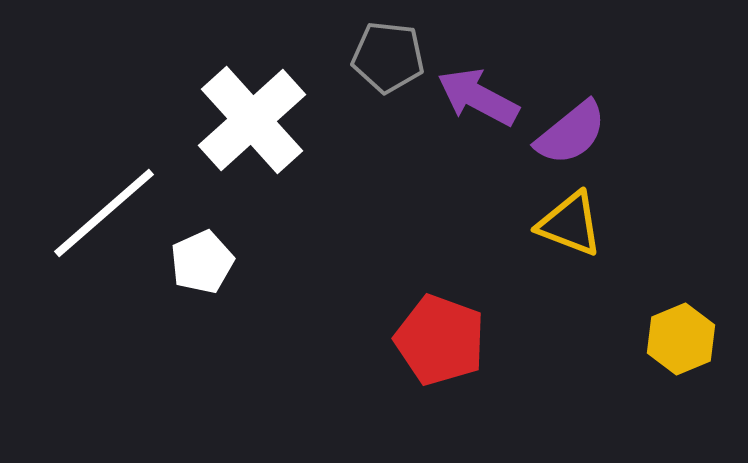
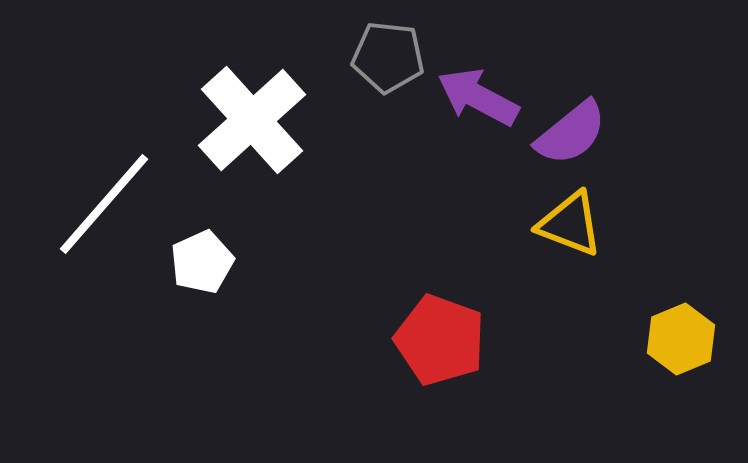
white line: moved 9 px up; rotated 8 degrees counterclockwise
